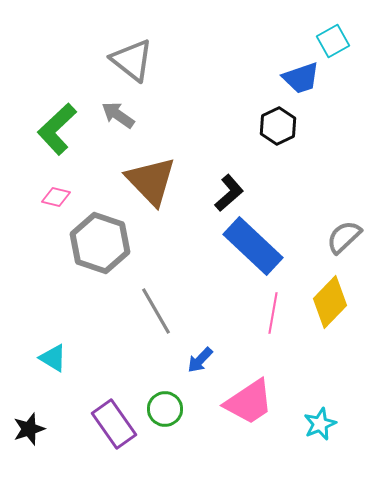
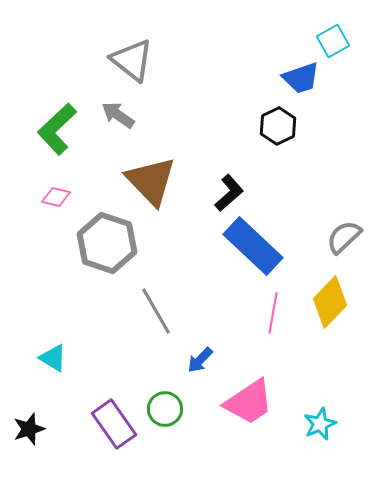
gray hexagon: moved 7 px right
